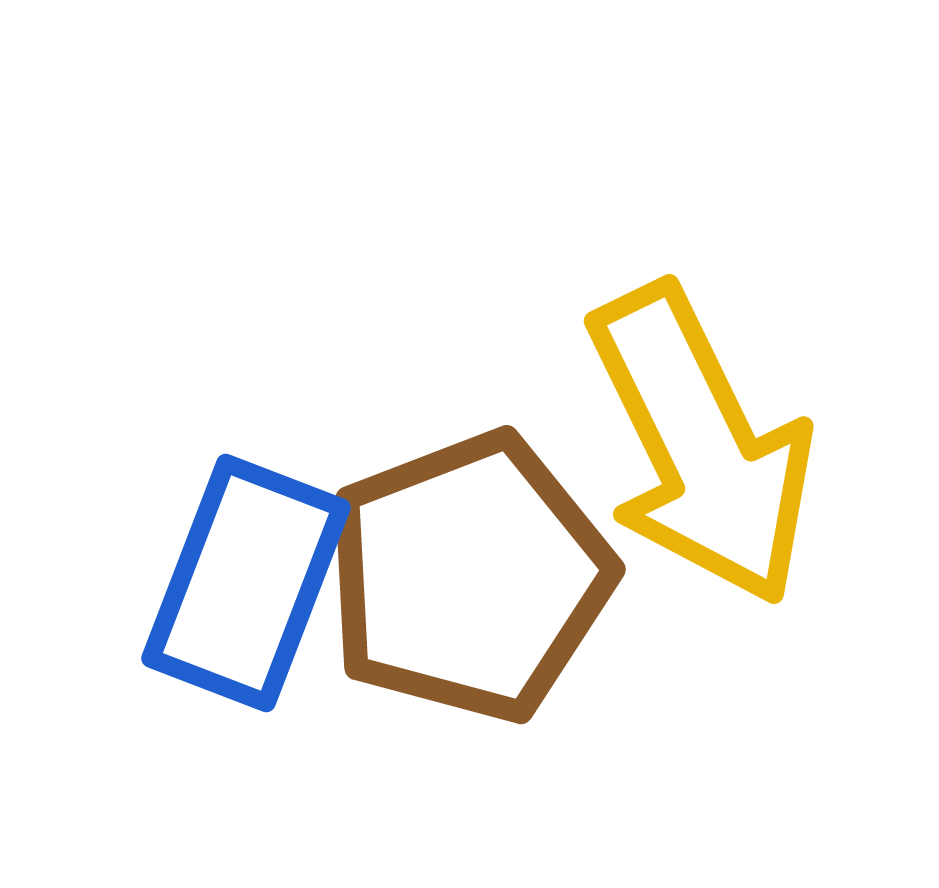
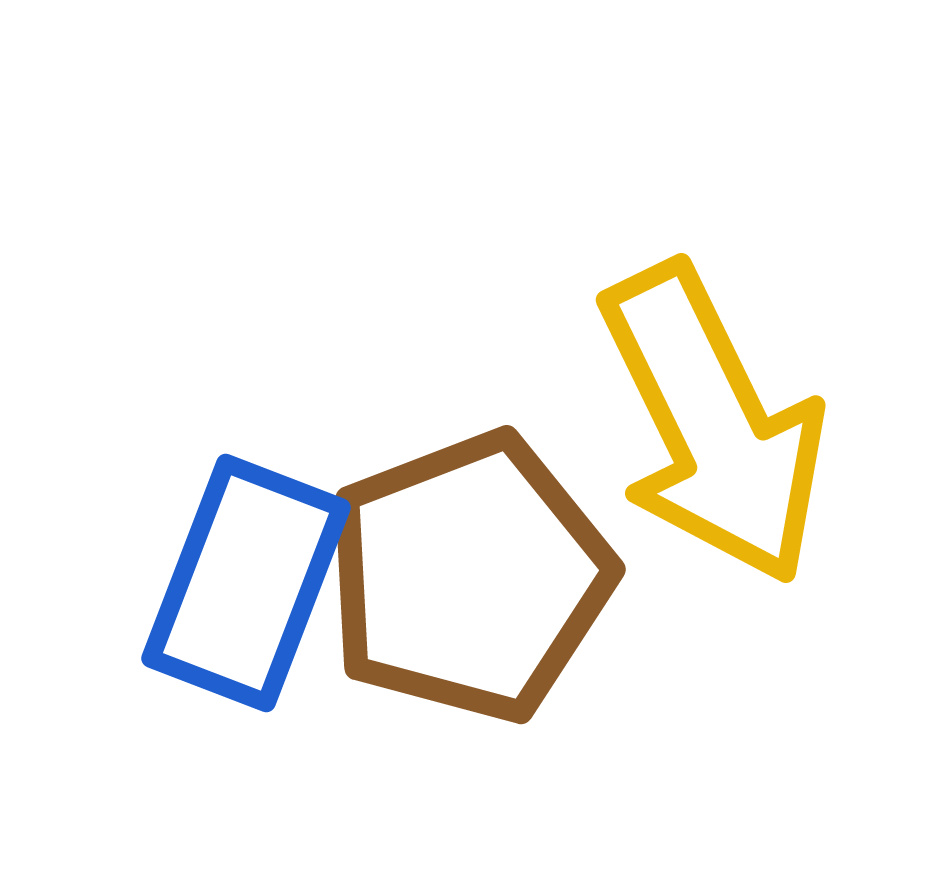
yellow arrow: moved 12 px right, 21 px up
